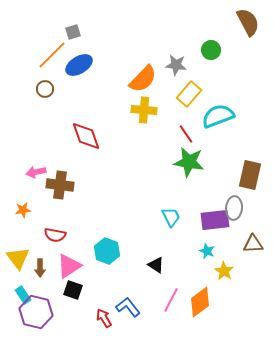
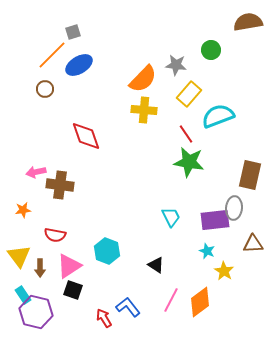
brown semicircle: rotated 72 degrees counterclockwise
yellow triangle: moved 1 px right, 2 px up
